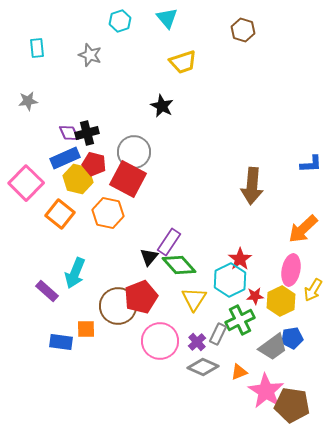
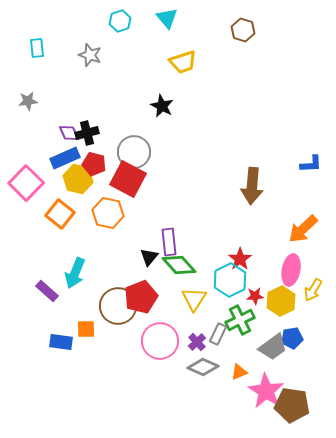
purple rectangle at (169, 242): rotated 40 degrees counterclockwise
